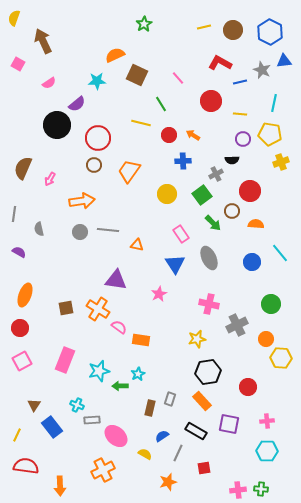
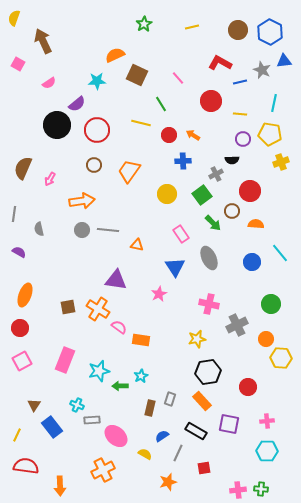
yellow line at (204, 27): moved 12 px left
brown circle at (233, 30): moved 5 px right
red circle at (98, 138): moved 1 px left, 8 px up
gray circle at (80, 232): moved 2 px right, 2 px up
blue triangle at (175, 264): moved 3 px down
brown square at (66, 308): moved 2 px right, 1 px up
cyan star at (138, 374): moved 3 px right, 2 px down
